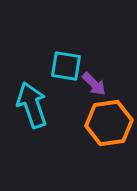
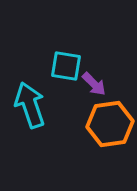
cyan arrow: moved 2 px left
orange hexagon: moved 1 px right, 1 px down
